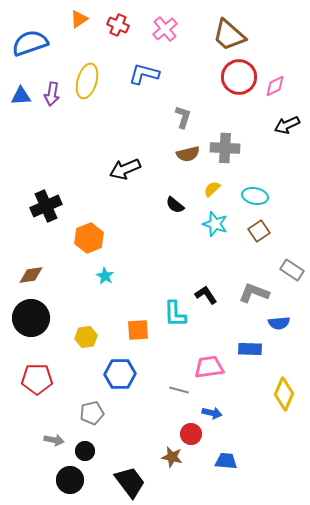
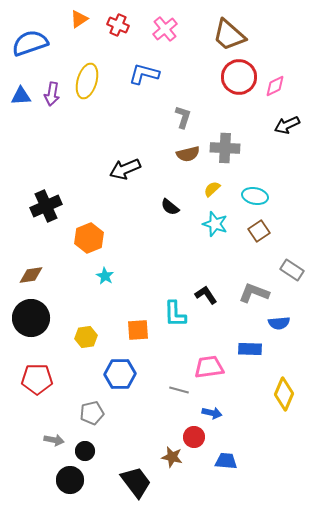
black semicircle at (175, 205): moved 5 px left, 2 px down
red circle at (191, 434): moved 3 px right, 3 px down
black trapezoid at (130, 482): moved 6 px right
